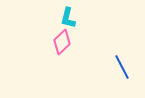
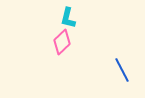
blue line: moved 3 px down
